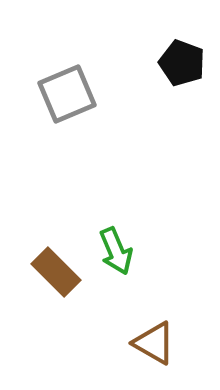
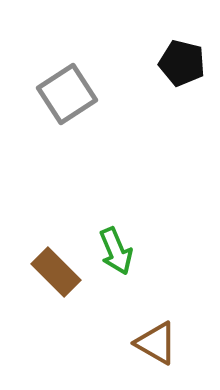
black pentagon: rotated 6 degrees counterclockwise
gray square: rotated 10 degrees counterclockwise
brown triangle: moved 2 px right
